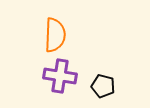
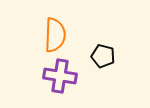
black pentagon: moved 30 px up
